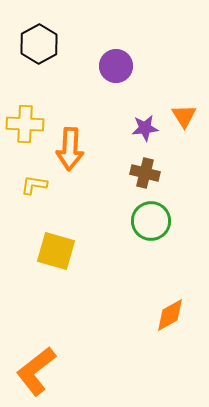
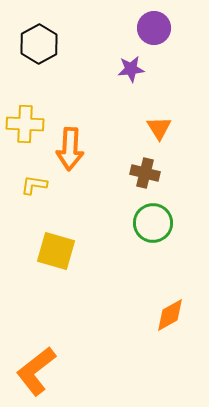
purple circle: moved 38 px right, 38 px up
orange triangle: moved 25 px left, 12 px down
purple star: moved 14 px left, 59 px up
green circle: moved 2 px right, 2 px down
